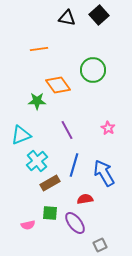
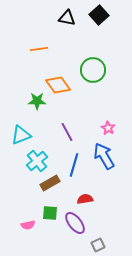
purple line: moved 2 px down
blue arrow: moved 17 px up
gray square: moved 2 px left
